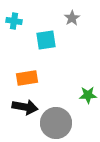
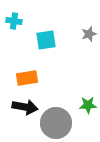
gray star: moved 17 px right, 16 px down; rotated 14 degrees clockwise
green star: moved 10 px down
